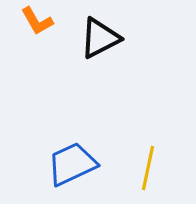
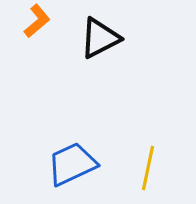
orange L-shape: rotated 100 degrees counterclockwise
